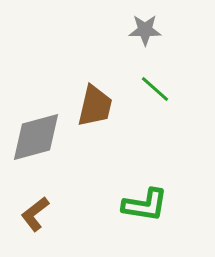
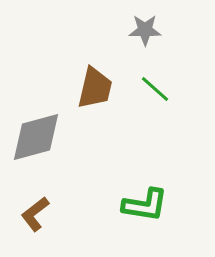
brown trapezoid: moved 18 px up
